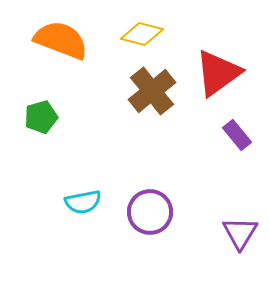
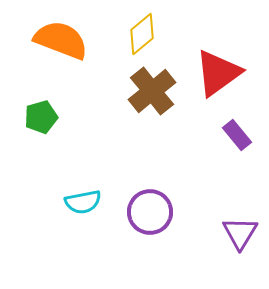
yellow diamond: rotated 54 degrees counterclockwise
